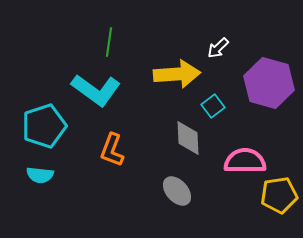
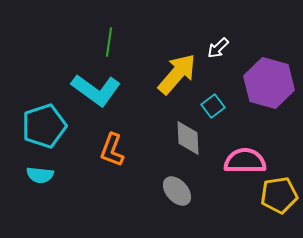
yellow arrow: rotated 45 degrees counterclockwise
